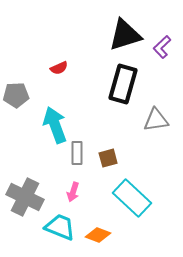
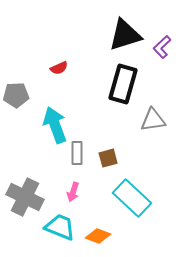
gray triangle: moved 3 px left
orange diamond: moved 1 px down
